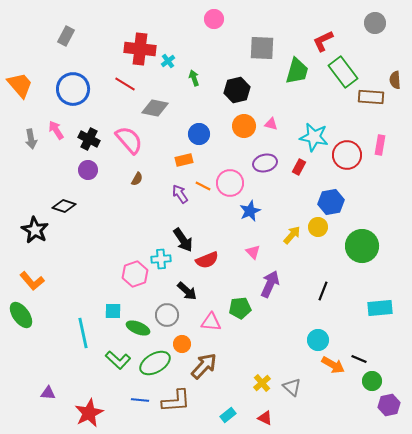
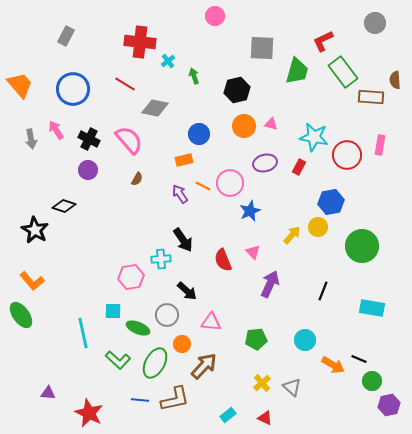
pink circle at (214, 19): moved 1 px right, 3 px up
red cross at (140, 49): moved 7 px up
green arrow at (194, 78): moved 2 px up
red semicircle at (207, 260): moved 16 px right; rotated 90 degrees clockwise
pink hexagon at (135, 274): moved 4 px left, 3 px down; rotated 10 degrees clockwise
green pentagon at (240, 308): moved 16 px right, 31 px down
cyan rectangle at (380, 308): moved 8 px left; rotated 15 degrees clockwise
cyan circle at (318, 340): moved 13 px left
green ellipse at (155, 363): rotated 32 degrees counterclockwise
brown L-shape at (176, 401): moved 1 px left, 2 px up; rotated 8 degrees counterclockwise
red star at (89, 413): rotated 20 degrees counterclockwise
